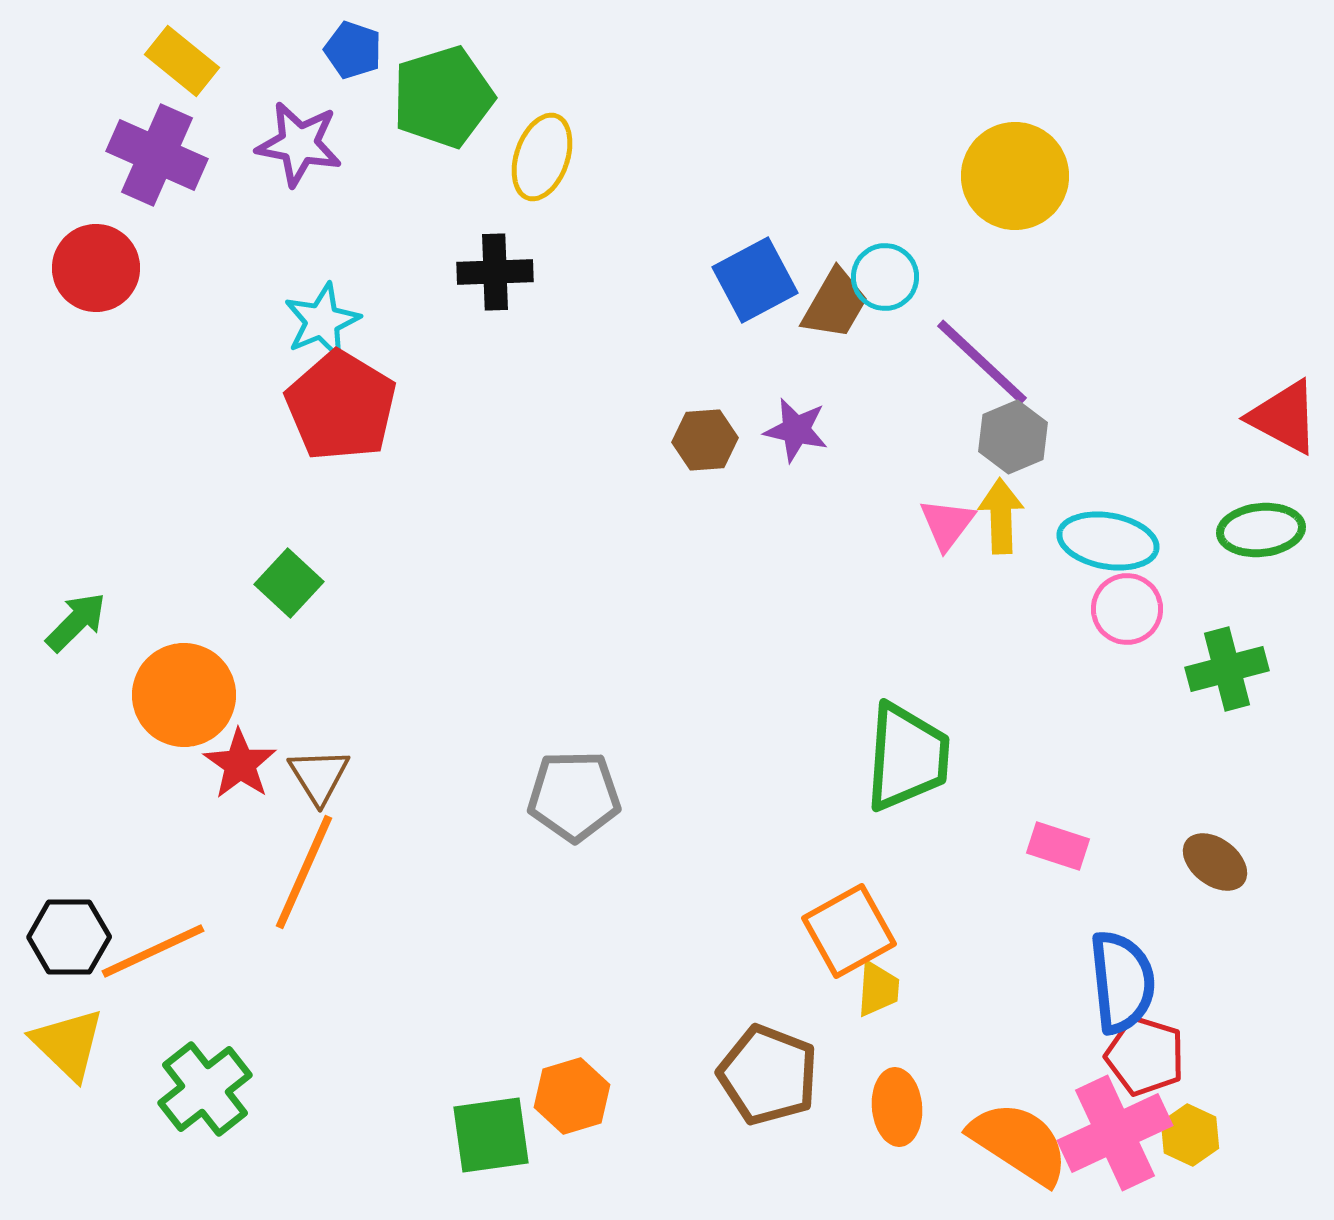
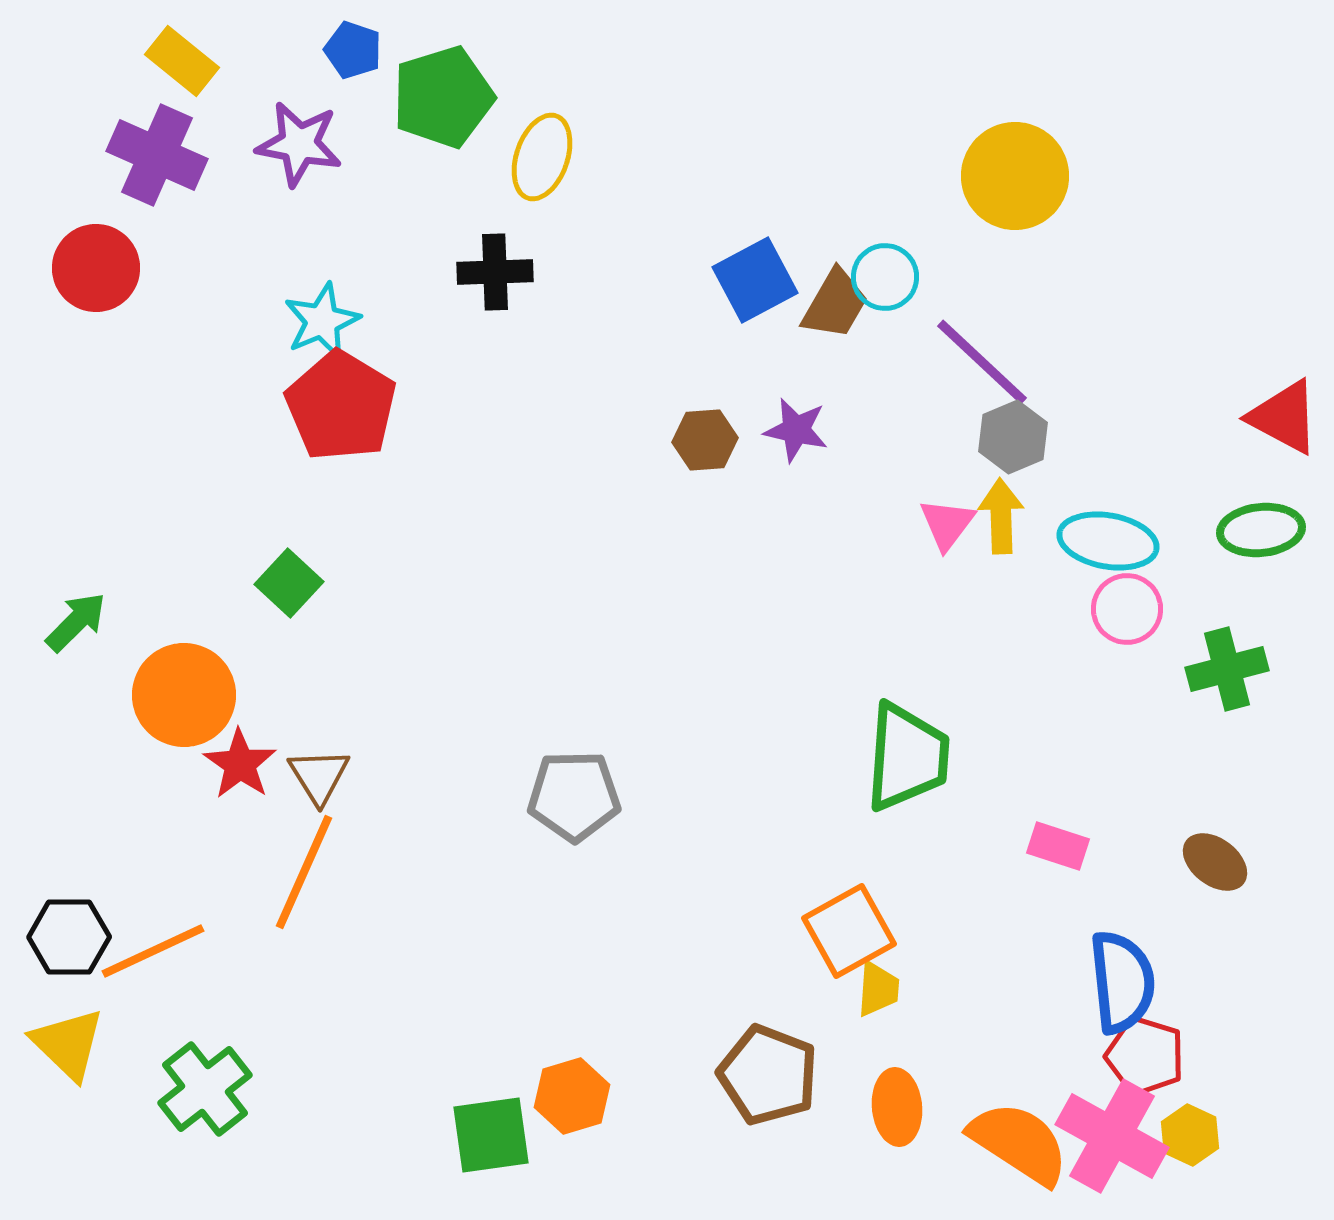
pink cross at (1115, 1133): moved 3 px left, 3 px down; rotated 36 degrees counterclockwise
